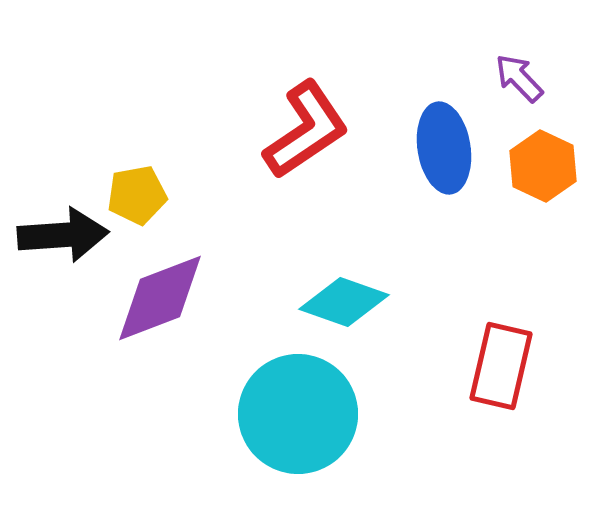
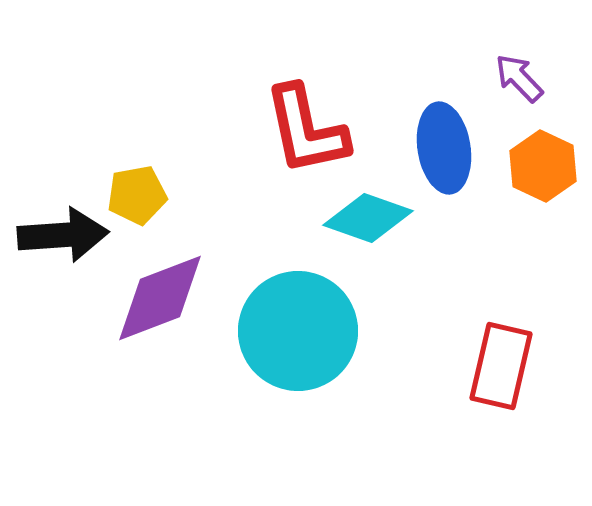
red L-shape: rotated 112 degrees clockwise
cyan diamond: moved 24 px right, 84 px up
cyan circle: moved 83 px up
